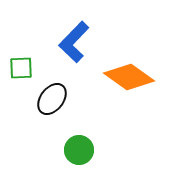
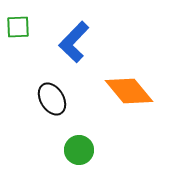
green square: moved 3 px left, 41 px up
orange diamond: moved 14 px down; rotated 15 degrees clockwise
black ellipse: rotated 68 degrees counterclockwise
